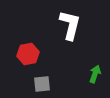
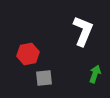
white L-shape: moved 13 px right, 6 px down; rotated 8 degrees clockwise
gray square: moved 2 px right, 6 px up
